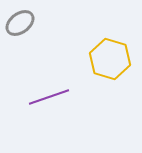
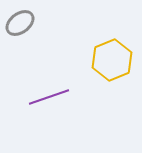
yellow hexagon: moved 2 px right, 1 px down; rotated 21 degrees clockwise
